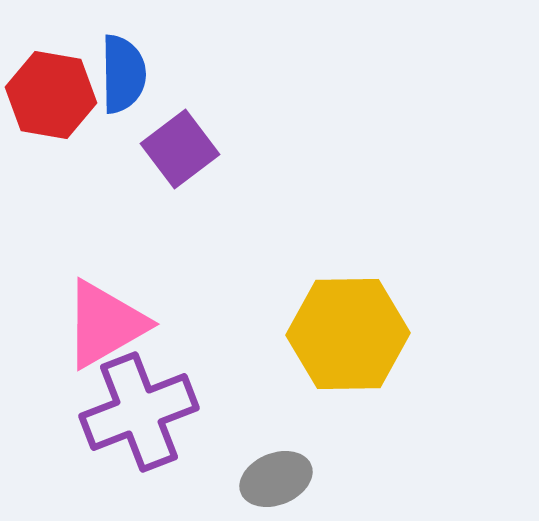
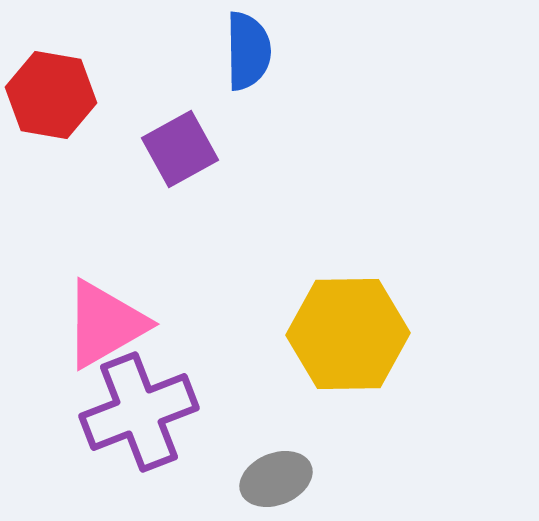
blue semicircle: moved 125 px right, 23 px up
purple square: rotated 8 degrees clockwise
